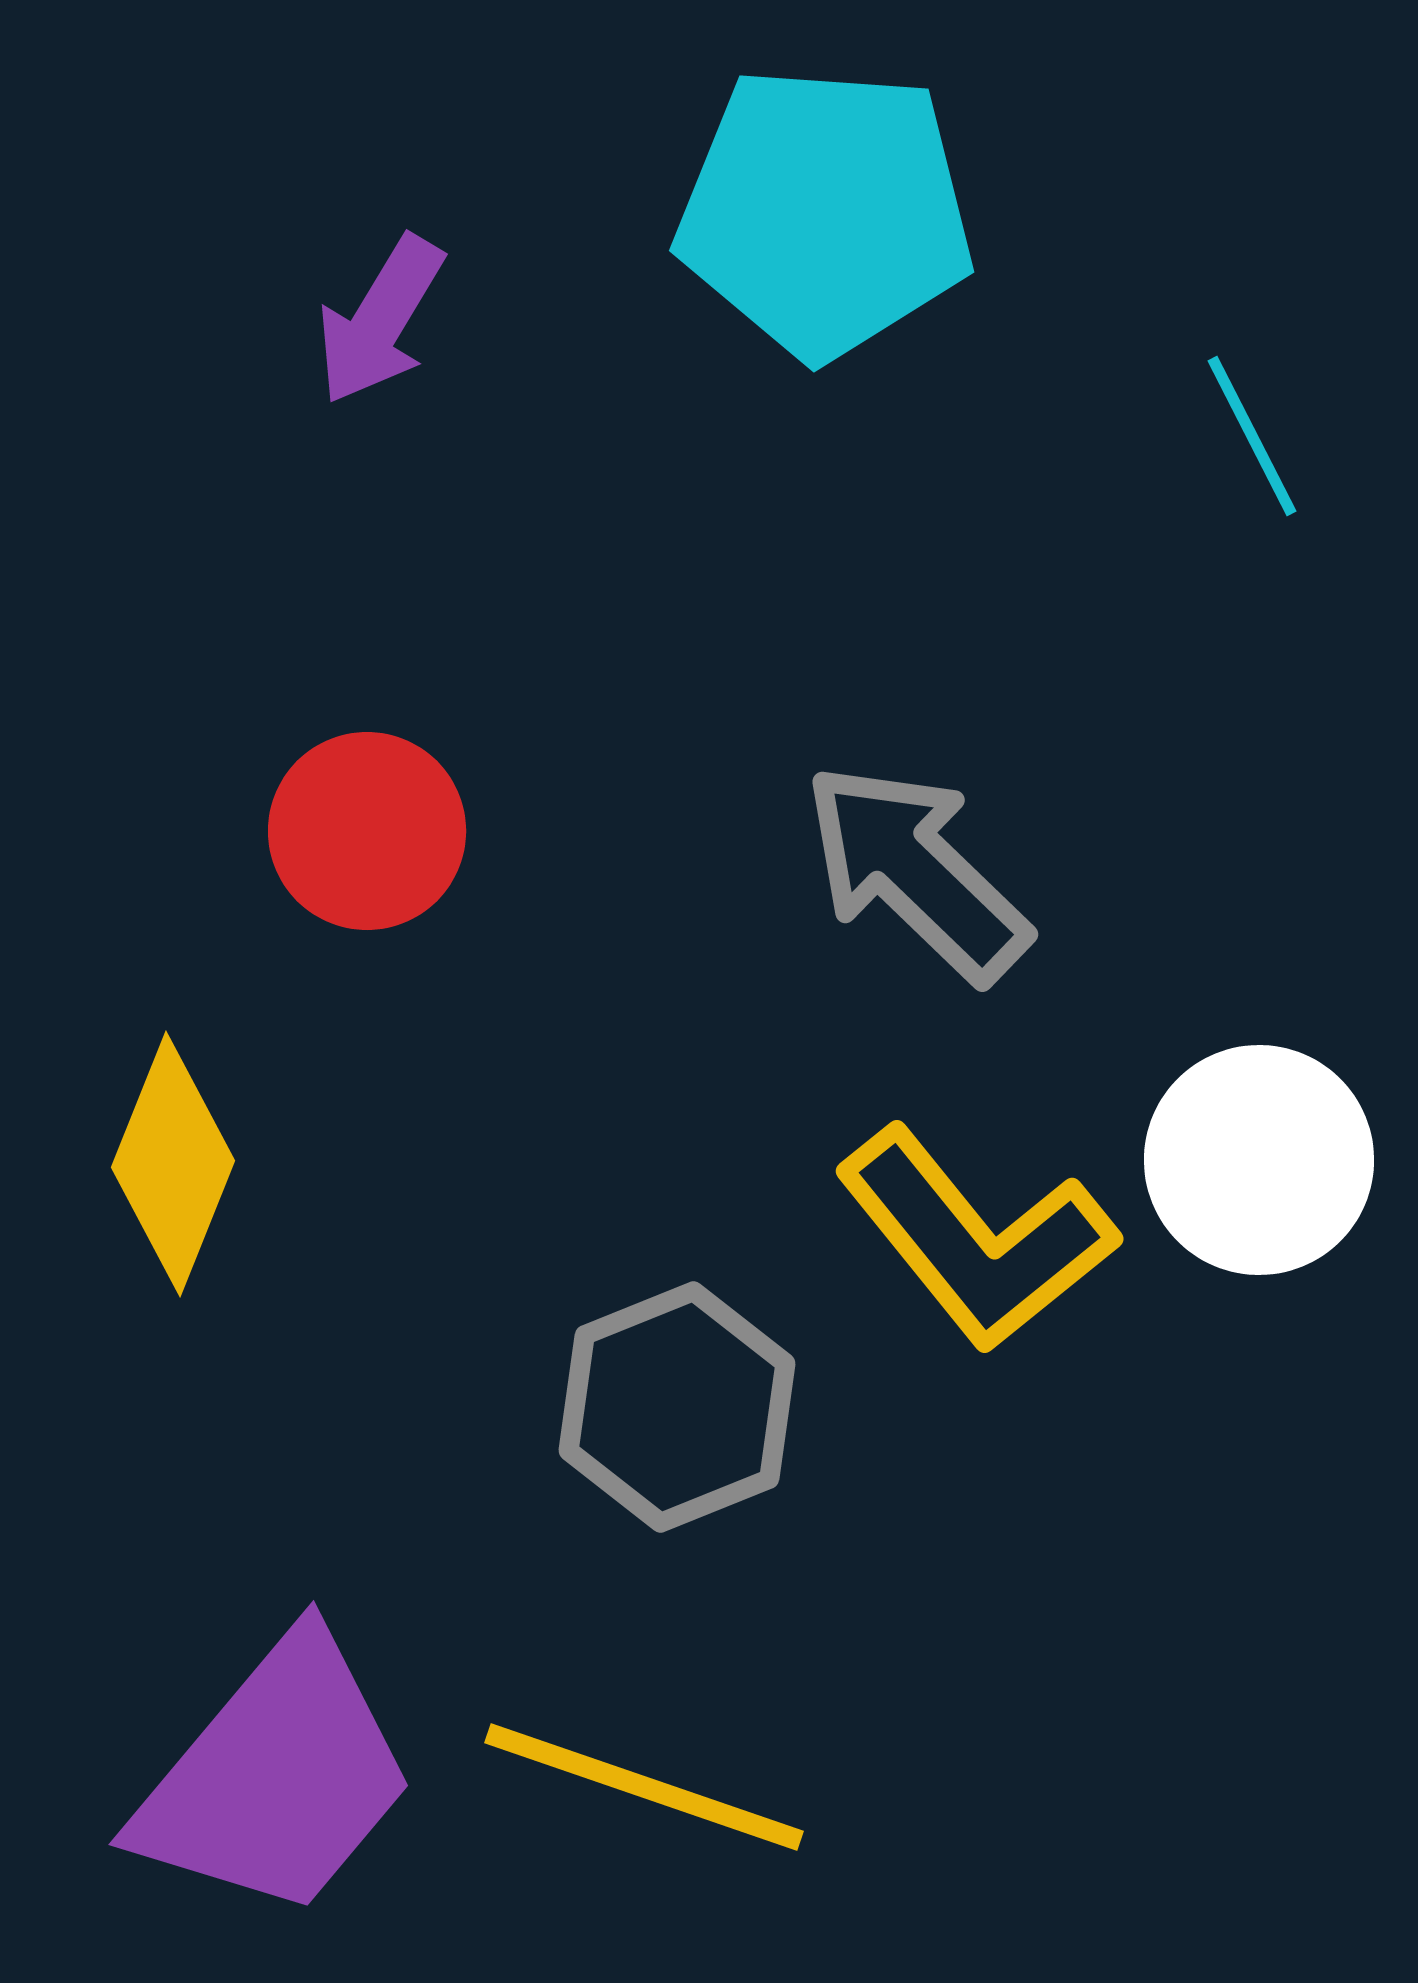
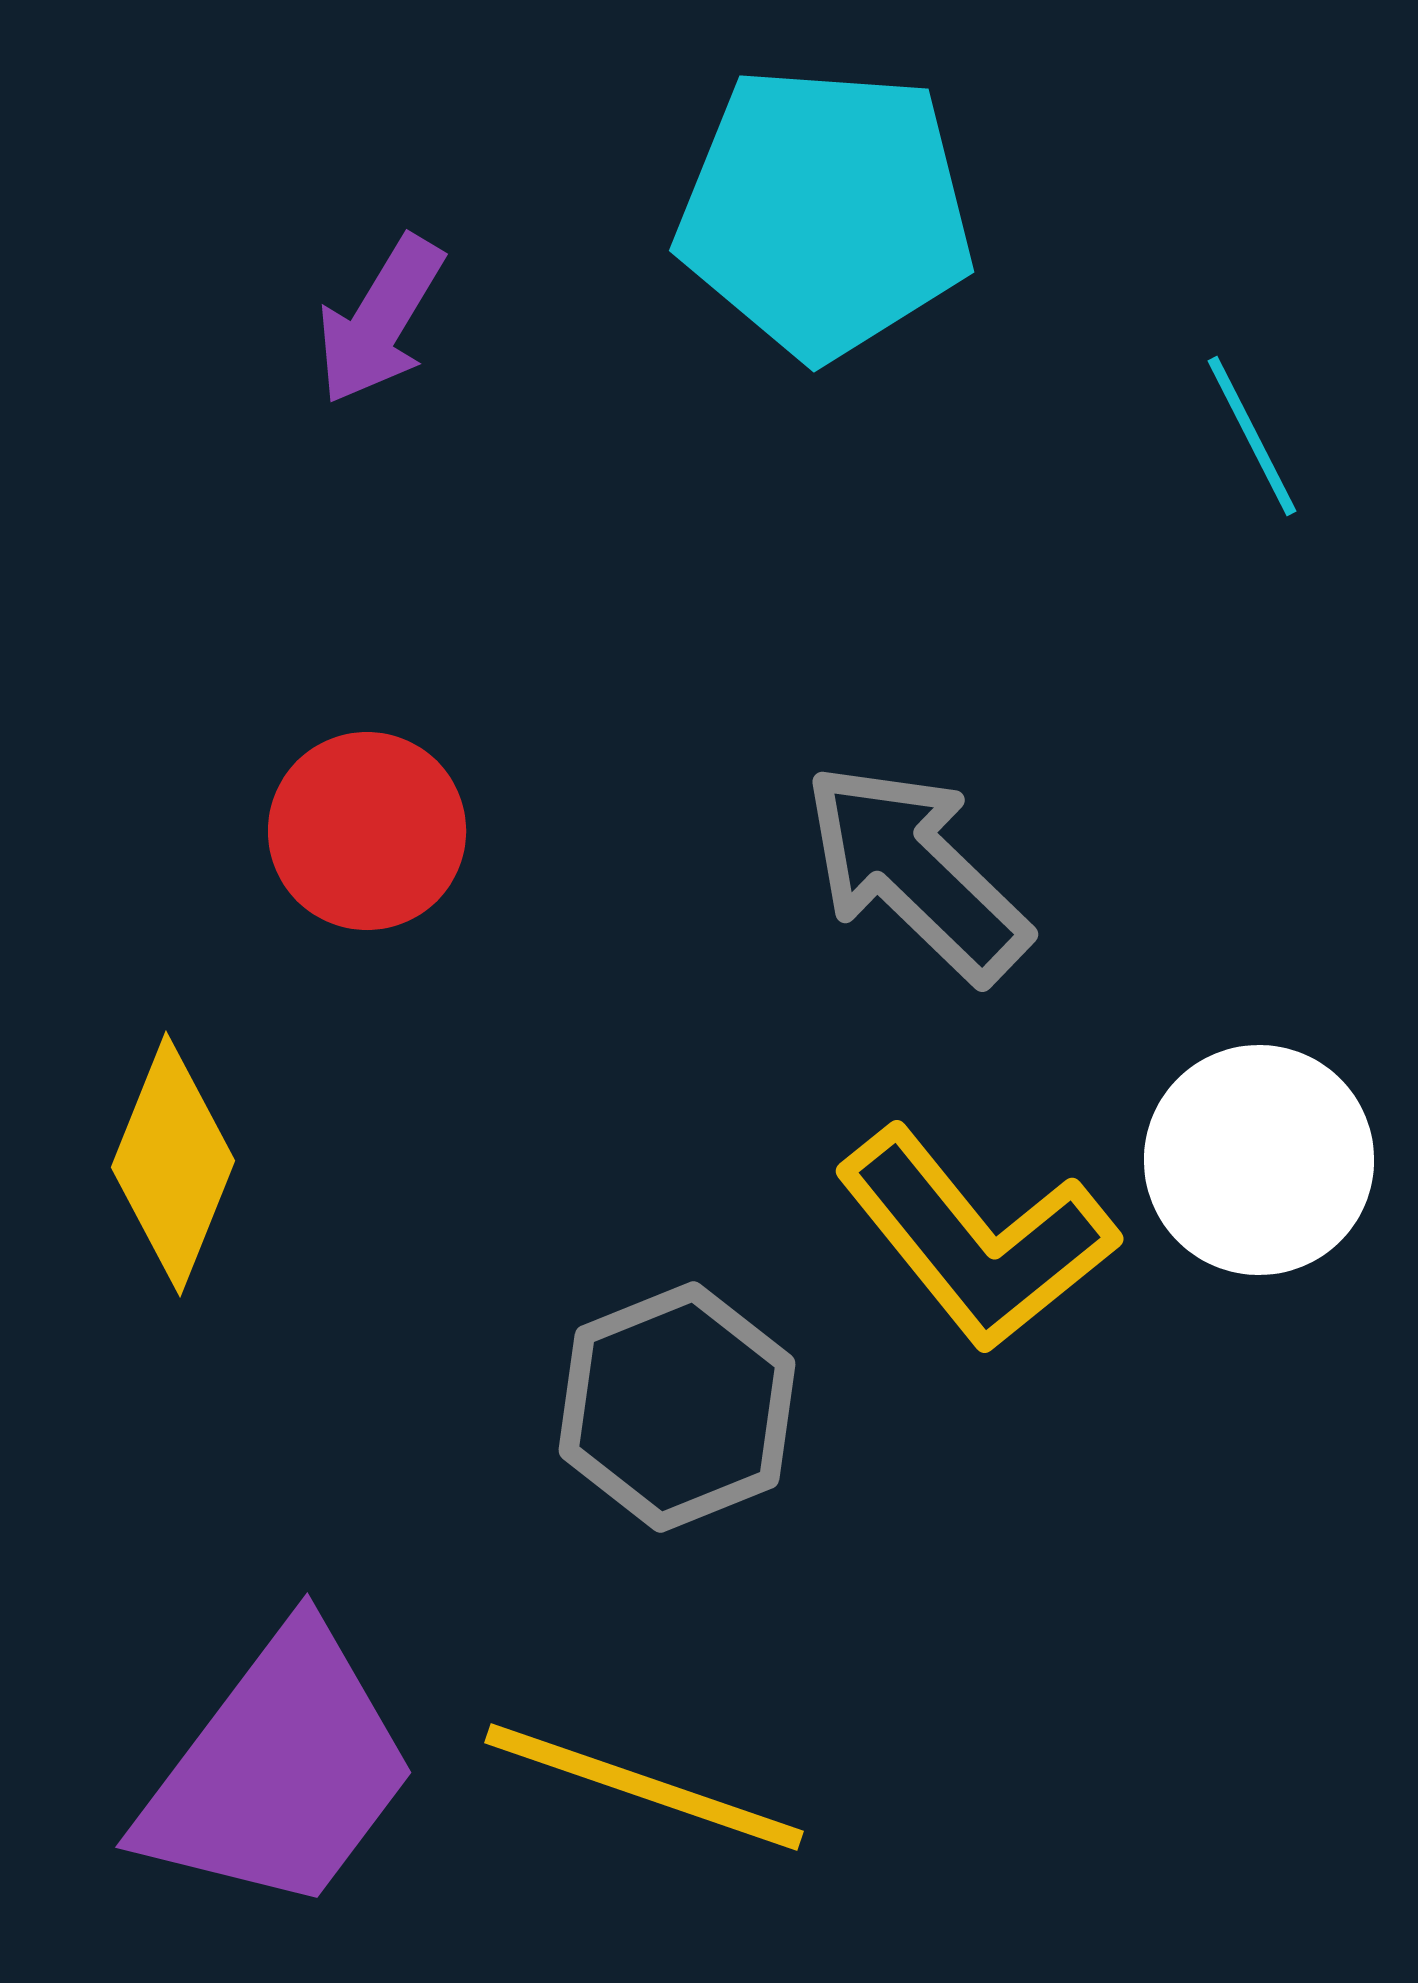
purple trapezoid: moved 3 px right, 6 px up; rotated 3 degrees counterclockwise
